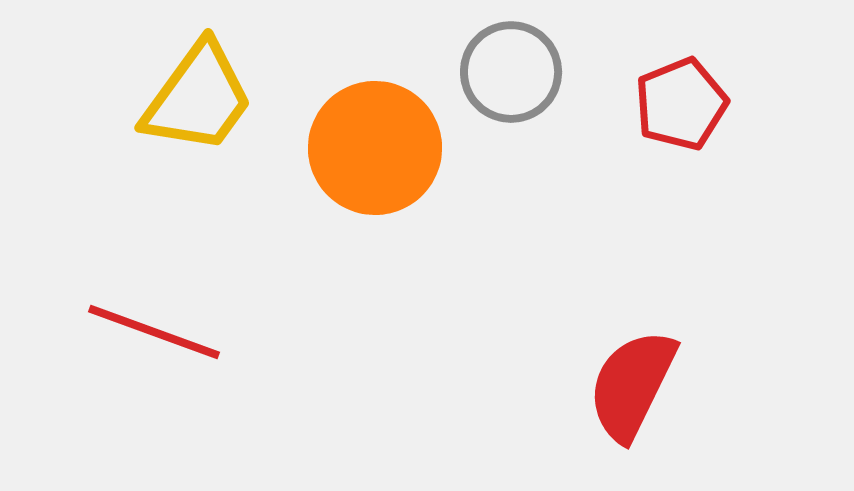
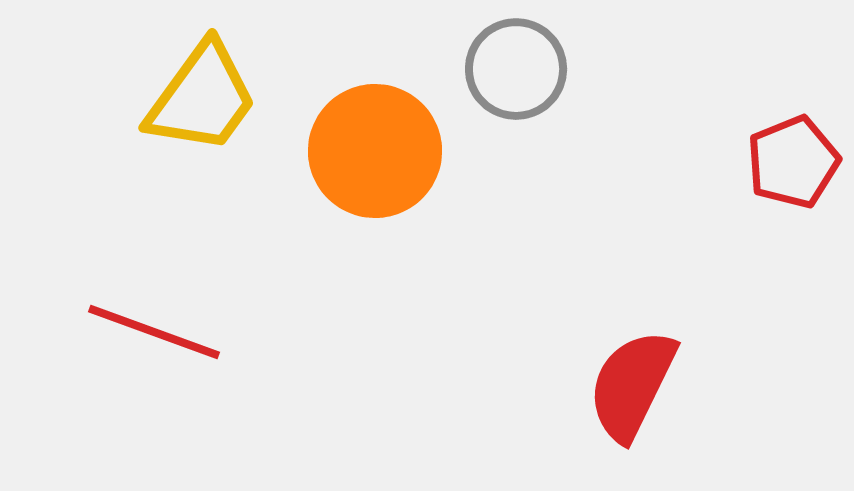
gray circle: moved 5 px right, 3 px up
yellow trapezoid: moved 4 px right
red pentagon: moved 112 px right, 58 px down
orange circle: moved 3 px down
